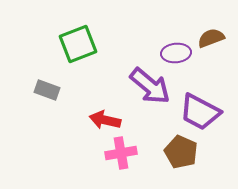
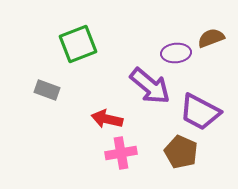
red arrow: moved 2 px right, 1 px up
